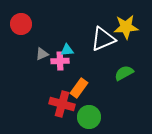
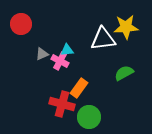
white triangle: rotated 16 degrees clockwise
pink cross: rotated 30 degrees clockwise
